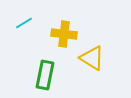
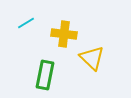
cyan line: moved 2 px right
yellow triangle: rotated 12 degrees clockwise
